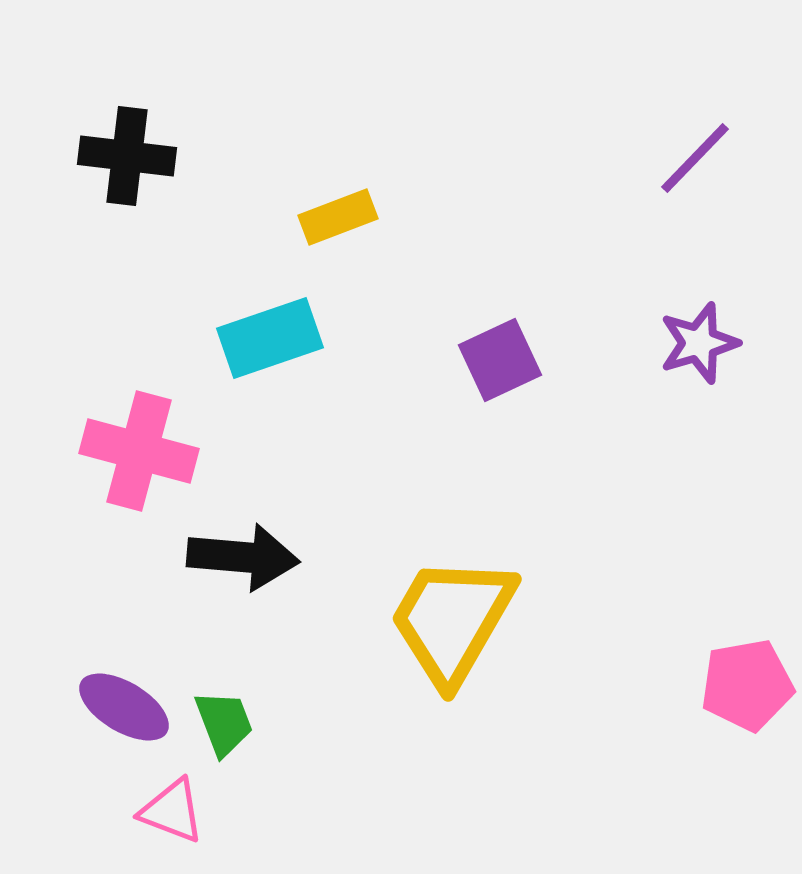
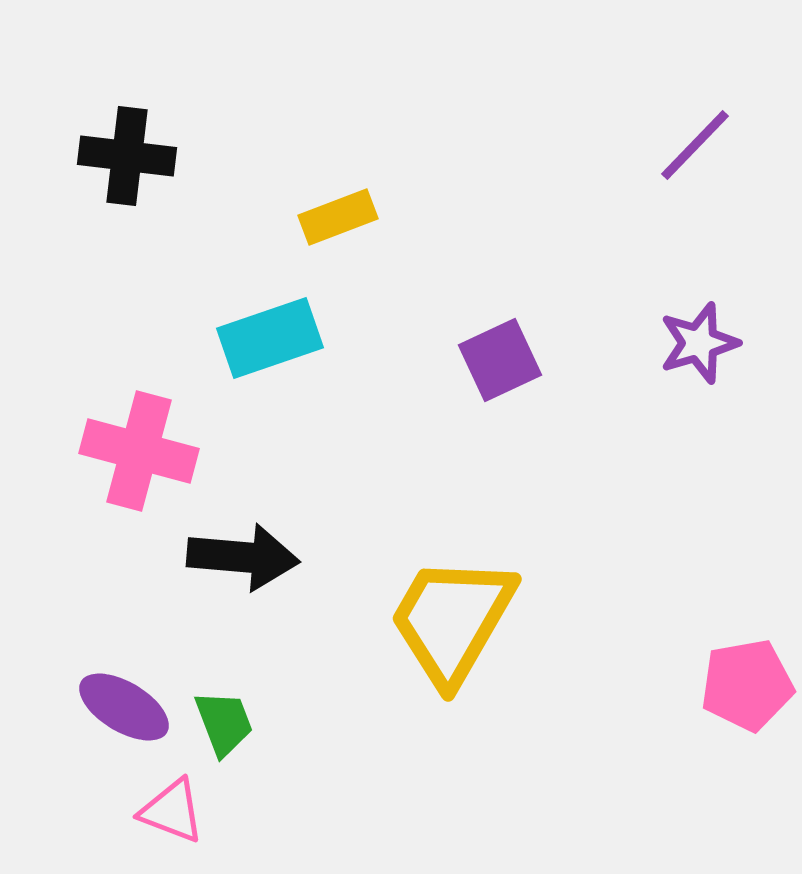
purple line: moved 13 px up
